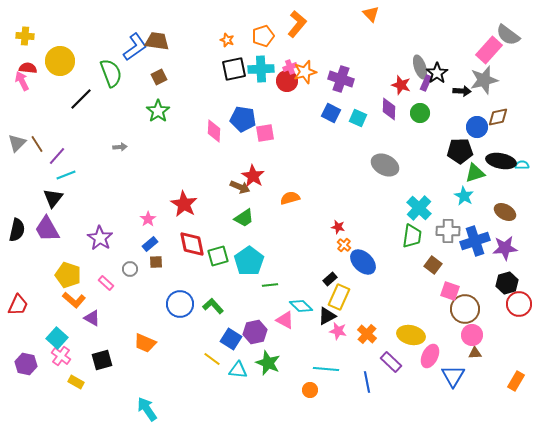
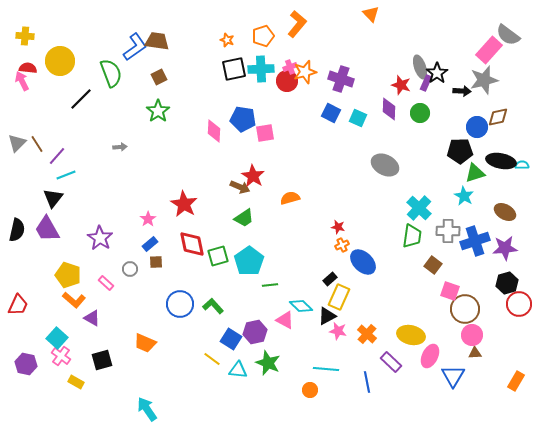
orange cross at (344, 245): moved 2 px left; rotated 24 degrees clockwise
